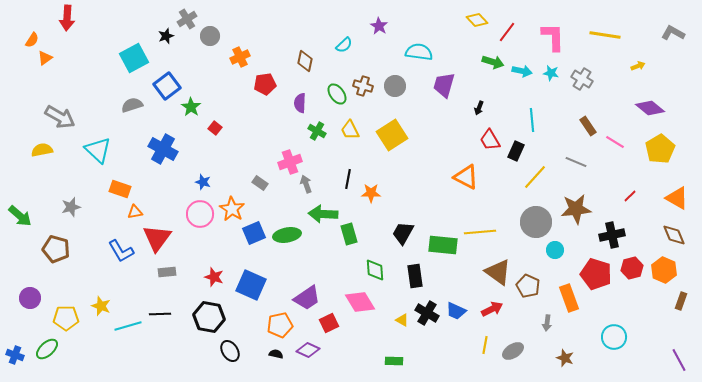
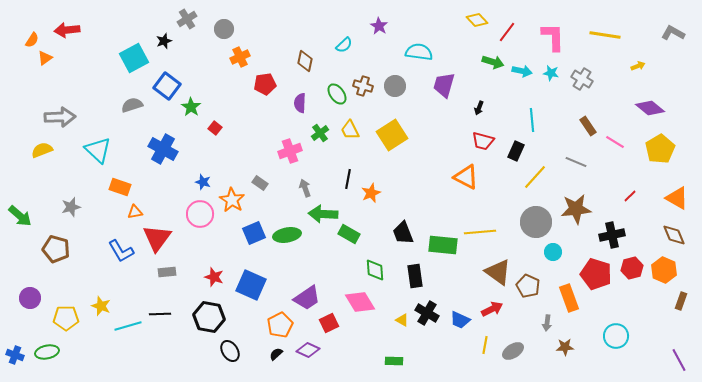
red arrow at (67, 18): moved 12 px down; rotated 80 degrees clockwise
black star at (166, 36): moved 2 px left, 5 px down
gray circle at (210, 36): moved 14 px right, 7 px up
blue square at (167, 86): rotated 16 degrees counterclockwise
gray arrow at (60, 117): rotated 32 degrees counterclockwise
green cross at (317, 131): moved 3 px right, 2 px down; rotated 24 degrees clockwise
red trapezoid at (490, 140): moved 7 px left, 1 px down; rotated 45 degrees counterclockwise
yellow semicircle at (42, 150): rotated 10 degrees counterclockwise
pink cross at (290, 162): moved 11 px up
gray arrow at (306, 184): moved 1 px left, 4 px down
orange rectangle at (120, 189): moved 2 px up
orange star at (371, 193): rotated 24 degrees counterclockwise
orange star at (232, 209): moved 9 px up
black trapezoid at (403, 233): rotated 50 degrees counterclockwise
green rectangle at (349, 234): rotated 45 degrees counterclockwise
cyan circle at (555, 250): moved 2 px left, 2 px down
blue trapezoid at (456, 311): moved 4 px right, 9 px down
orange pentagon at (280, 325): rotated 15 degrees counterclockwise
cyan circle at (614, 337): moved 2 px right, 1 px up
green ellipse at (47, 349): moved 3 px down; rotated 30 degrees clockwise
black semicircle at (276, 354): rotated 56 degrees counterclockwise
brown star at (565, 358): moved 11 px up; rotated 24 degrees counterclockwise
